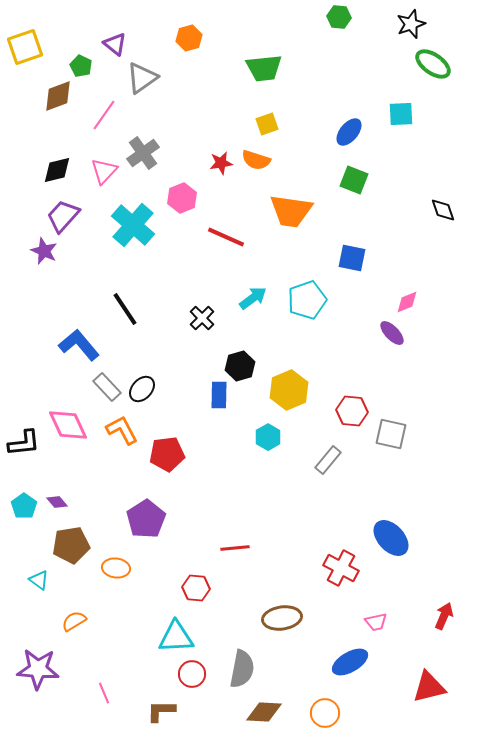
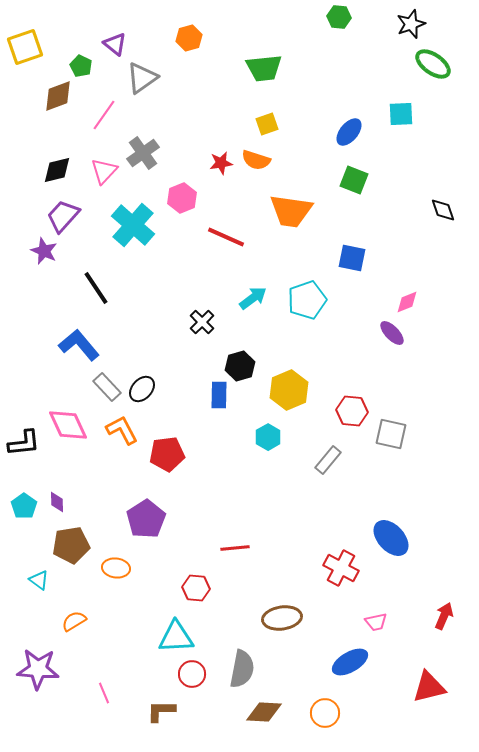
black line at (125, 309): moved 29 px left, 21 px up
black cross at (202, 318): moved 4 px down
purple diamond at (57, 502): rotated 40 degrees clockwise
